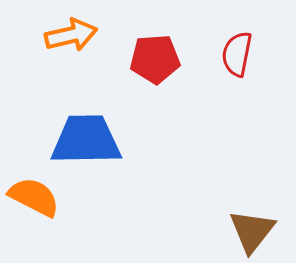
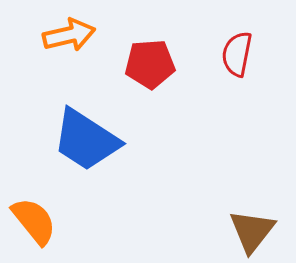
orange arrow: moved 2 px left
red pentagon: moved 5 px left, 5 px down
blue trapezoid: rotated 146 degrees counterclockwise
orange semicircle: moved 24 px down; rotated 24 degrees clockwise
